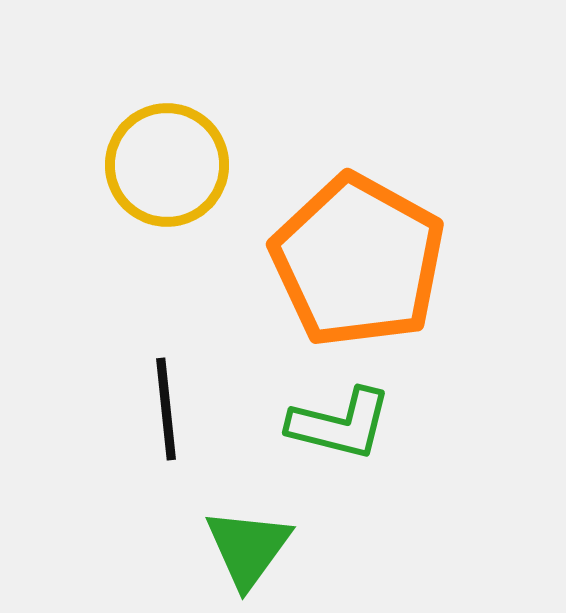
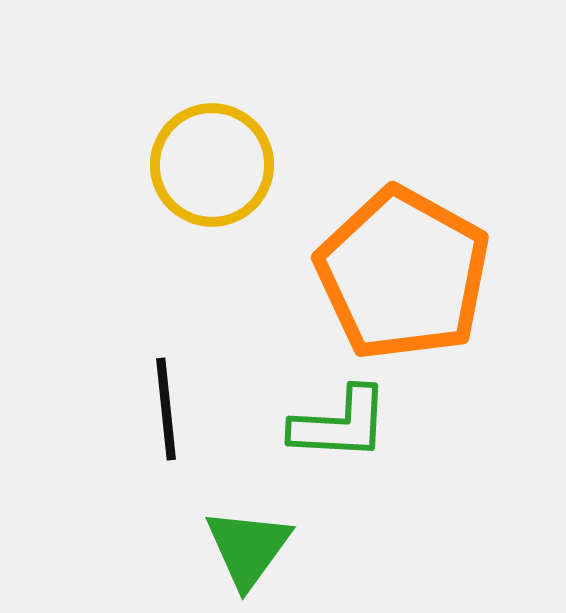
yellow circle: moved 45 px right
orange pentagon: moved 45 px right, 13 px down
green L-shape: rotated 11 degrees counterclockwise
